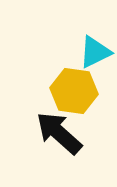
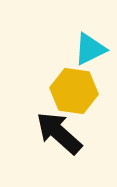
cyan triangle: moved 5 px left, 3 px up
